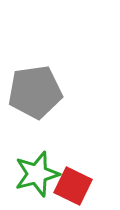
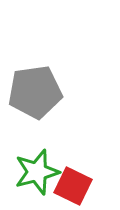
green star: moved 2 px up
